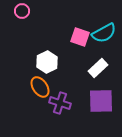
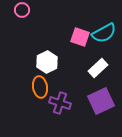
pink circle: moved 1 px up
orange ellipse: rotated 25 degrees clockwise
purple square: rotated 24 degrees counterclockwise
